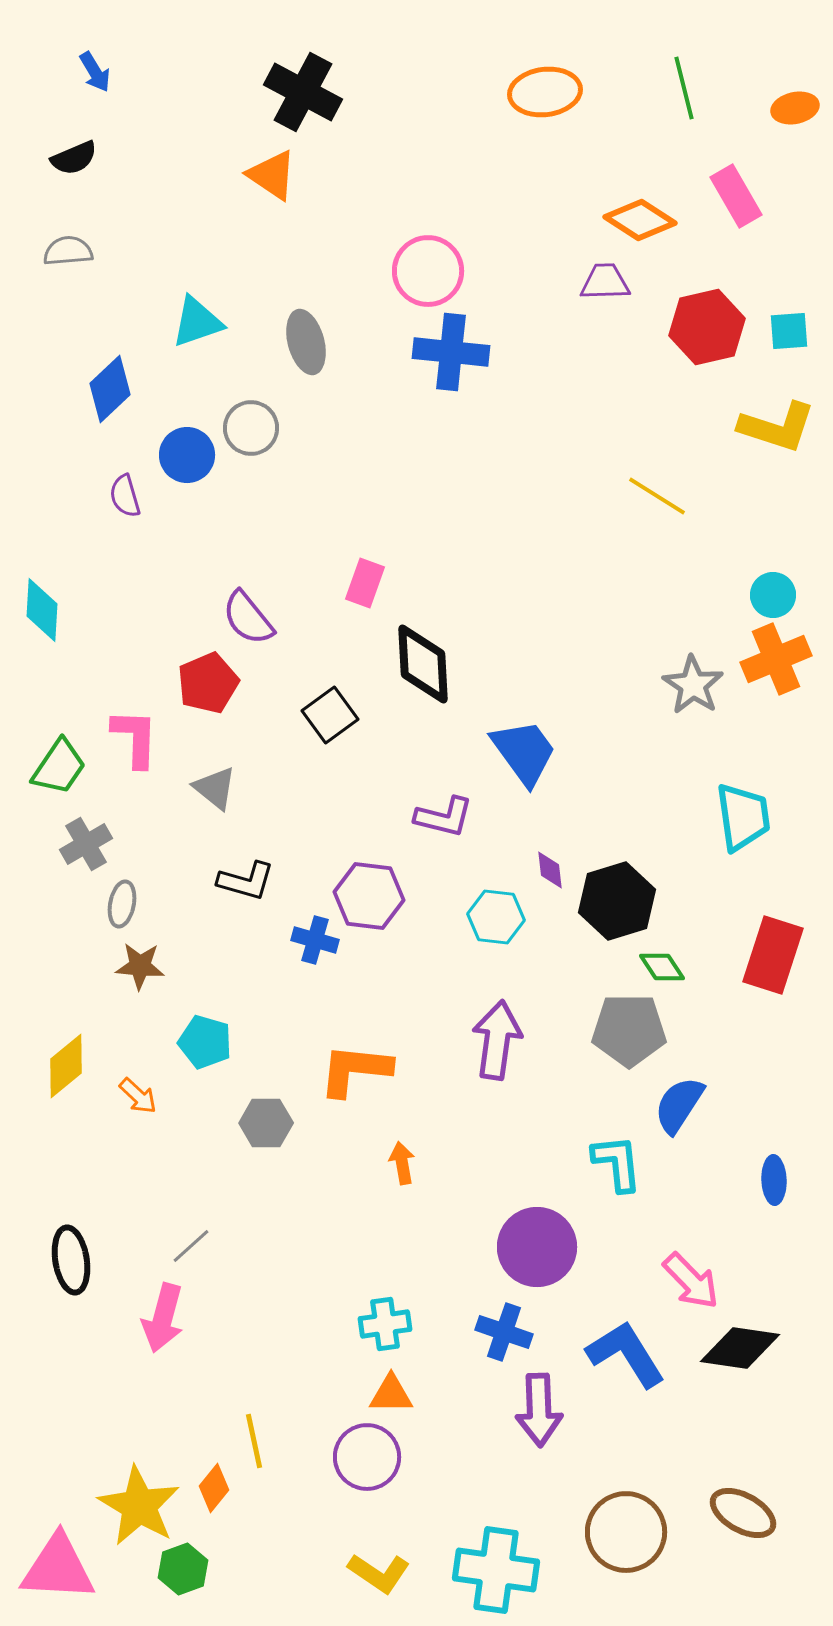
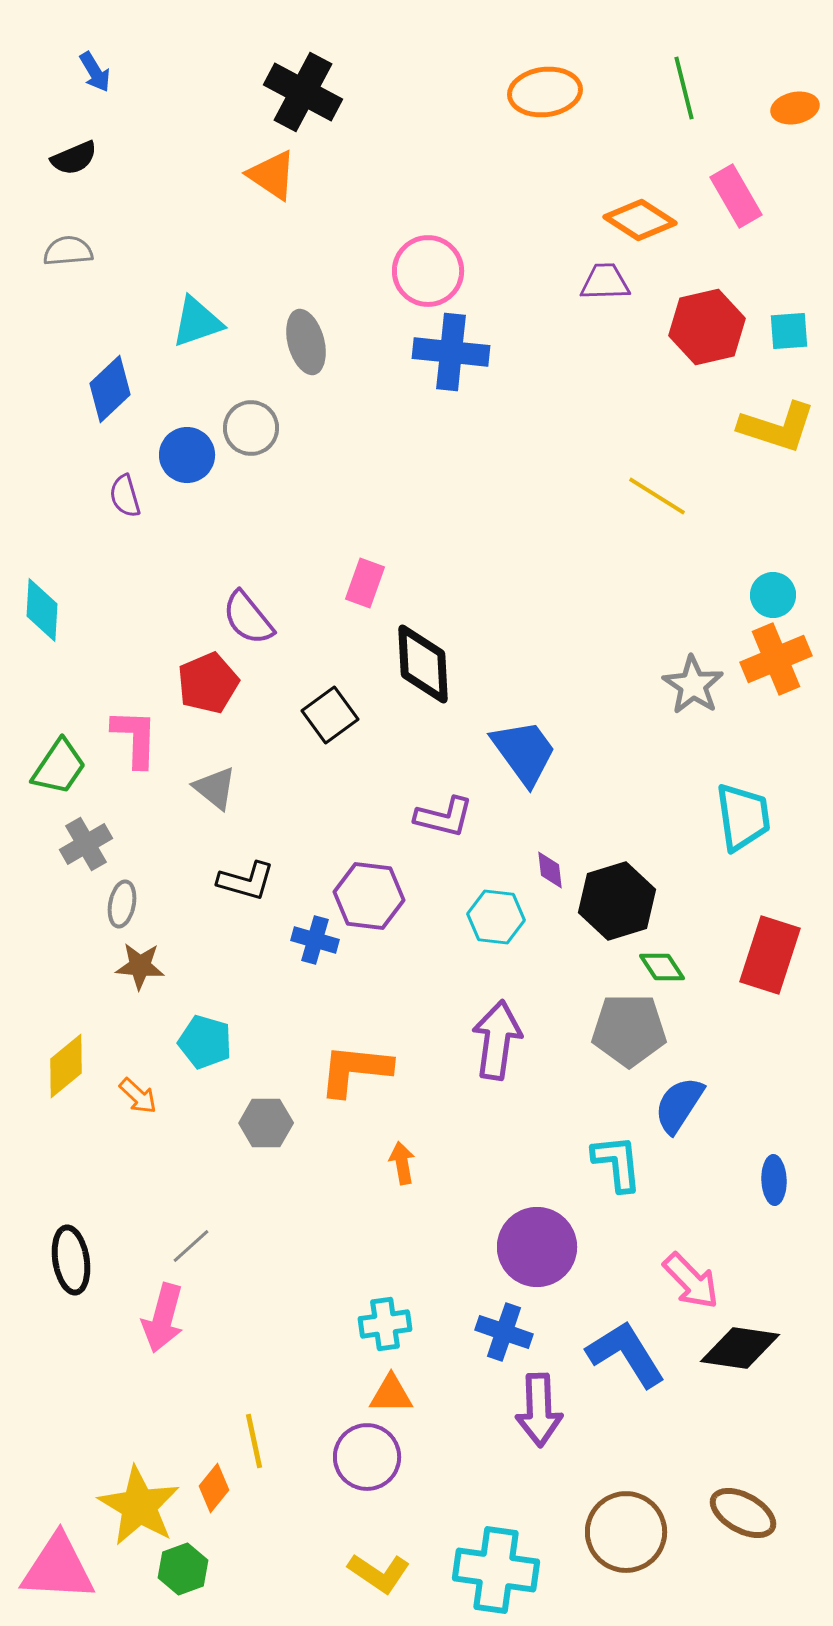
red rectangle at (773, 955): moved 3 px left
